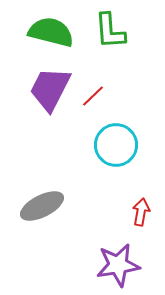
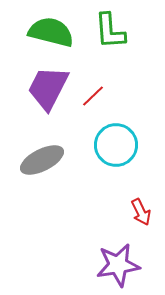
purple trapezoid: moved 2 px left, 1 px up
gray ellipse: moved 46 px up
red arrow: rotated 144 degrees clockwise
